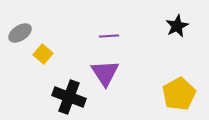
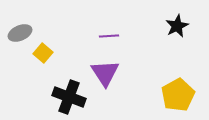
gray ellipse: rotated 10 degrees clockwise
yellow square: moved 1 px up
yellow pentagon: moved 1 px left, 1 px down
